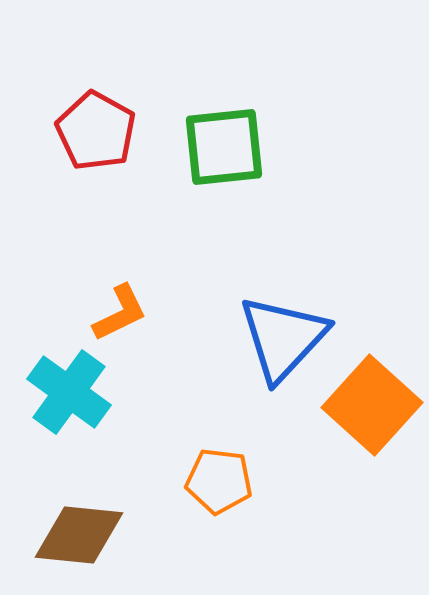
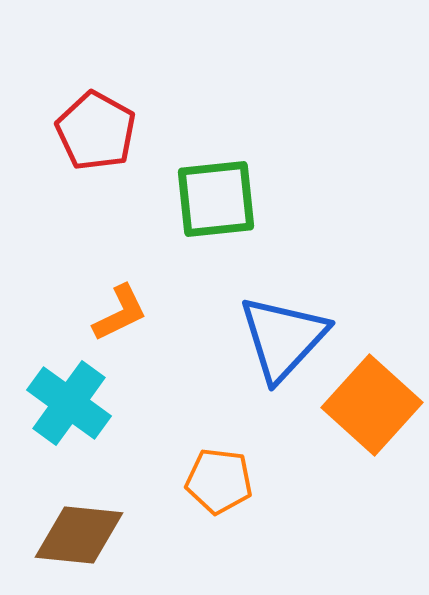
green square: moved 8 px left, 52 px down
cyan cross: moved 11 px down
